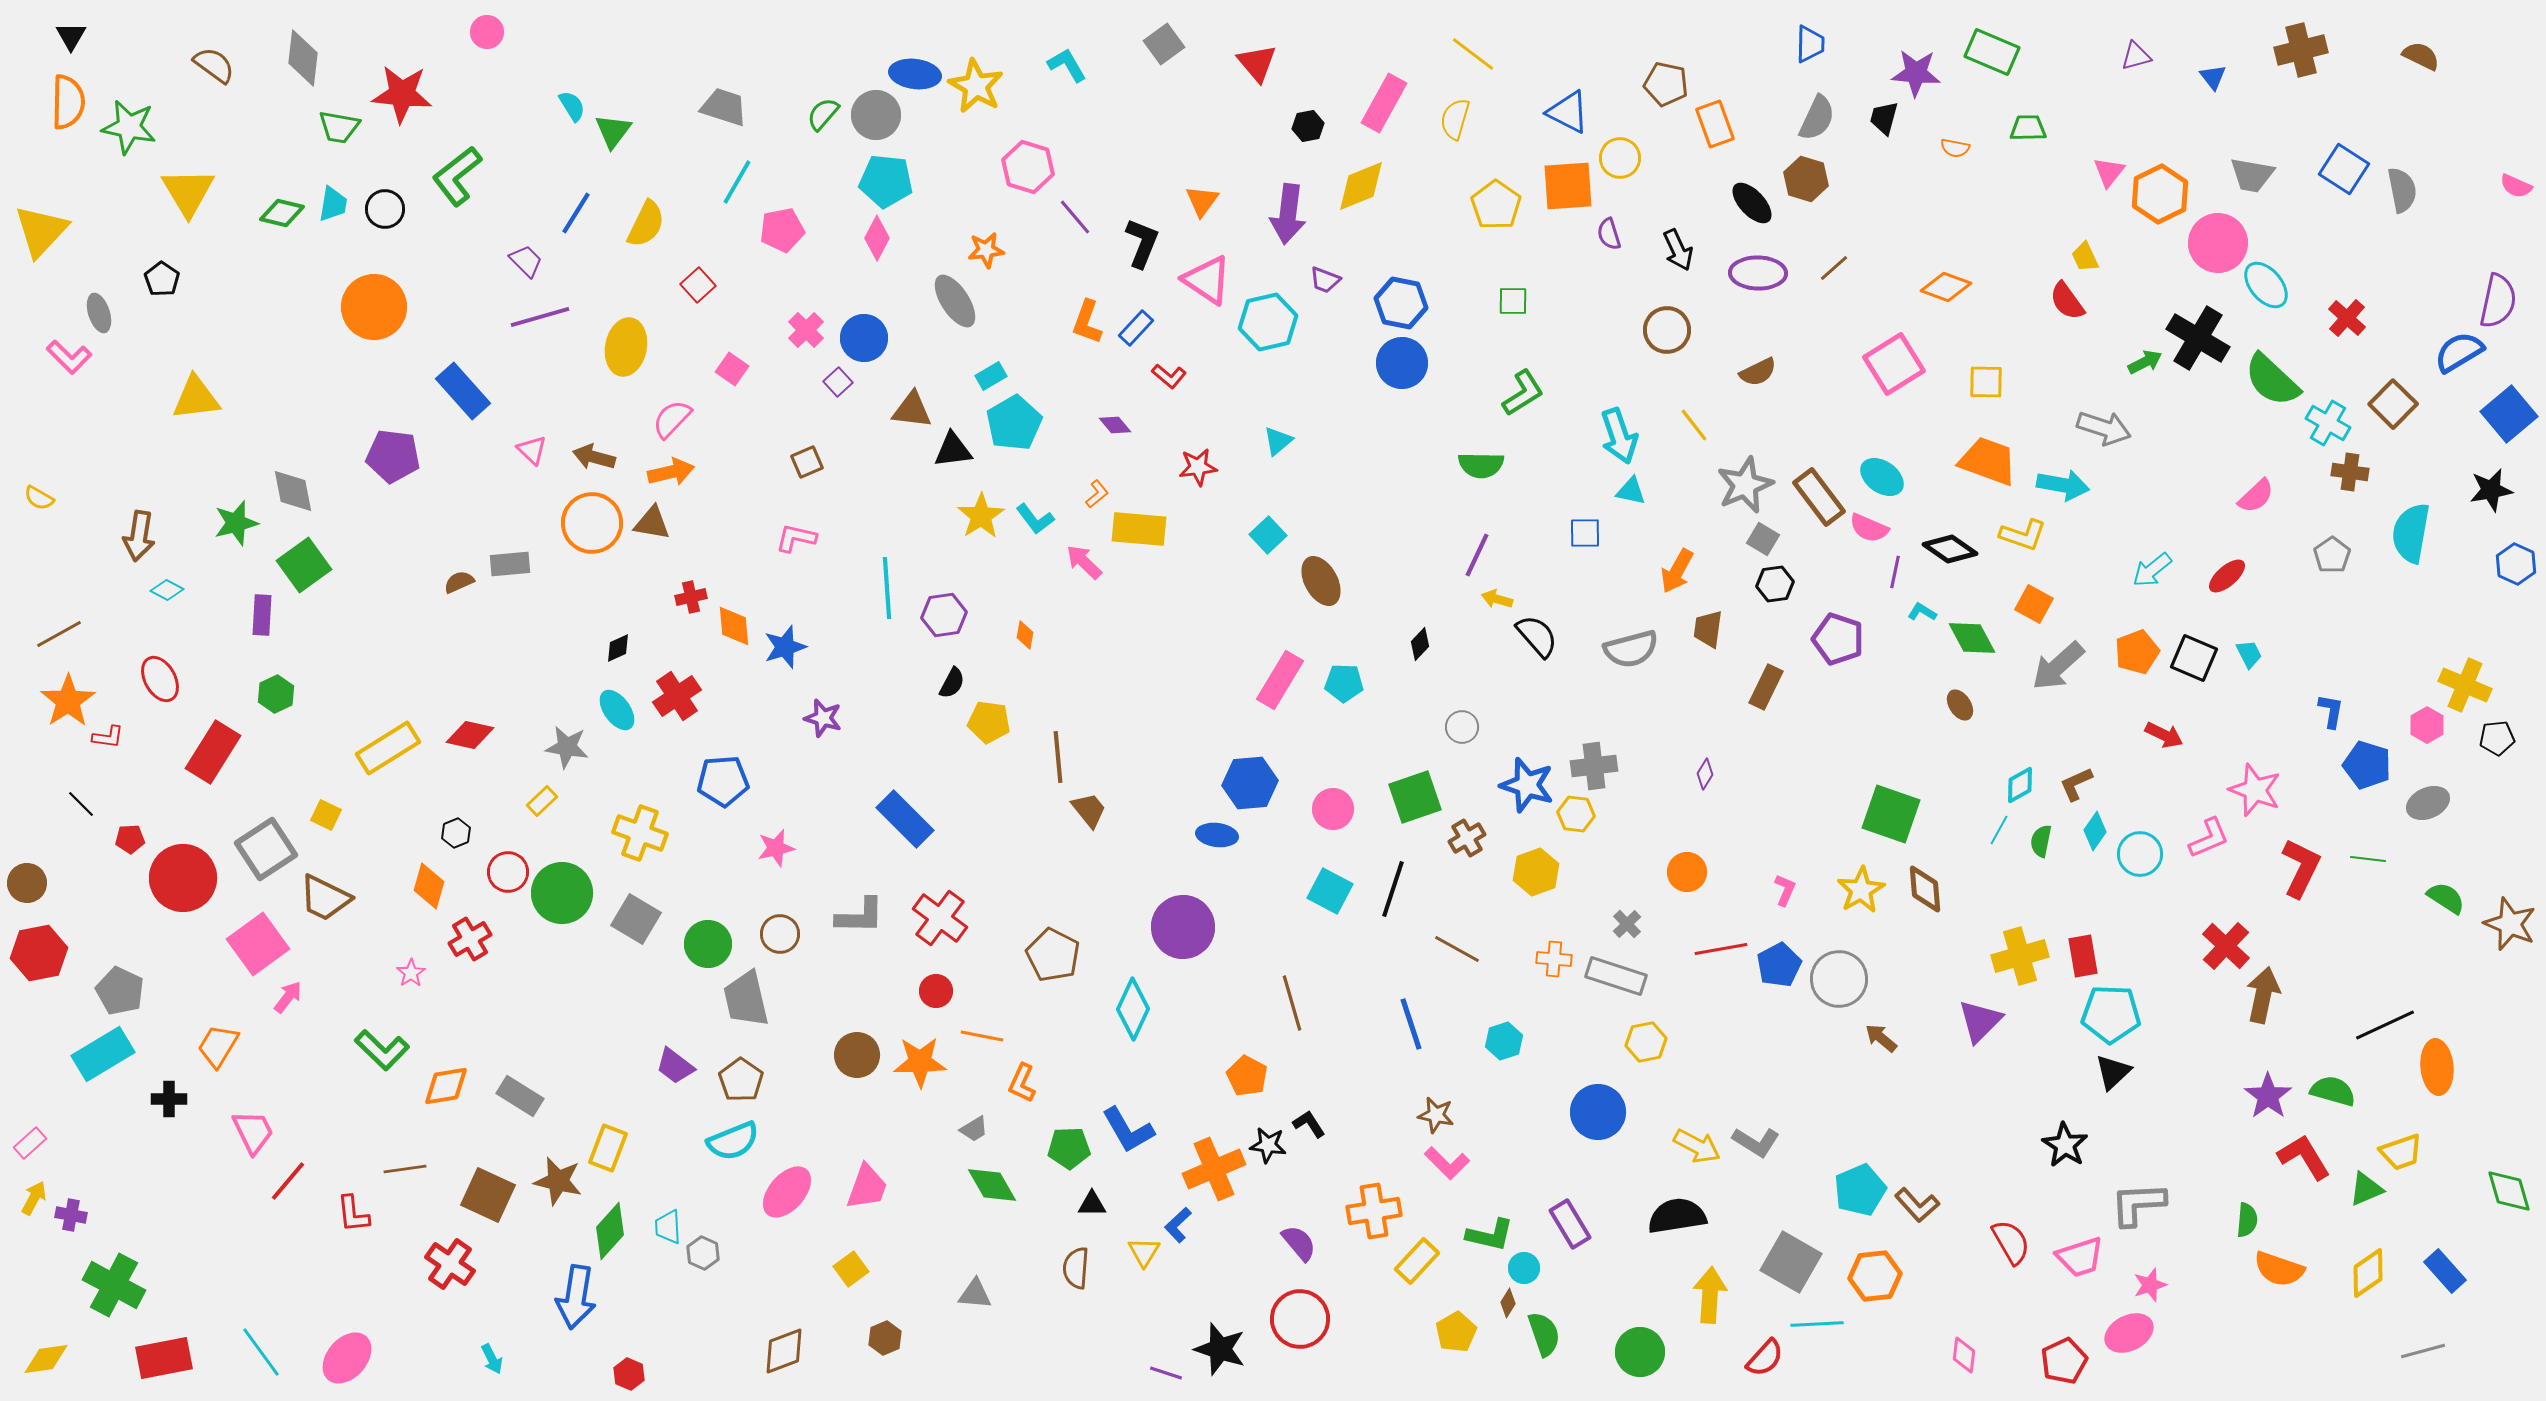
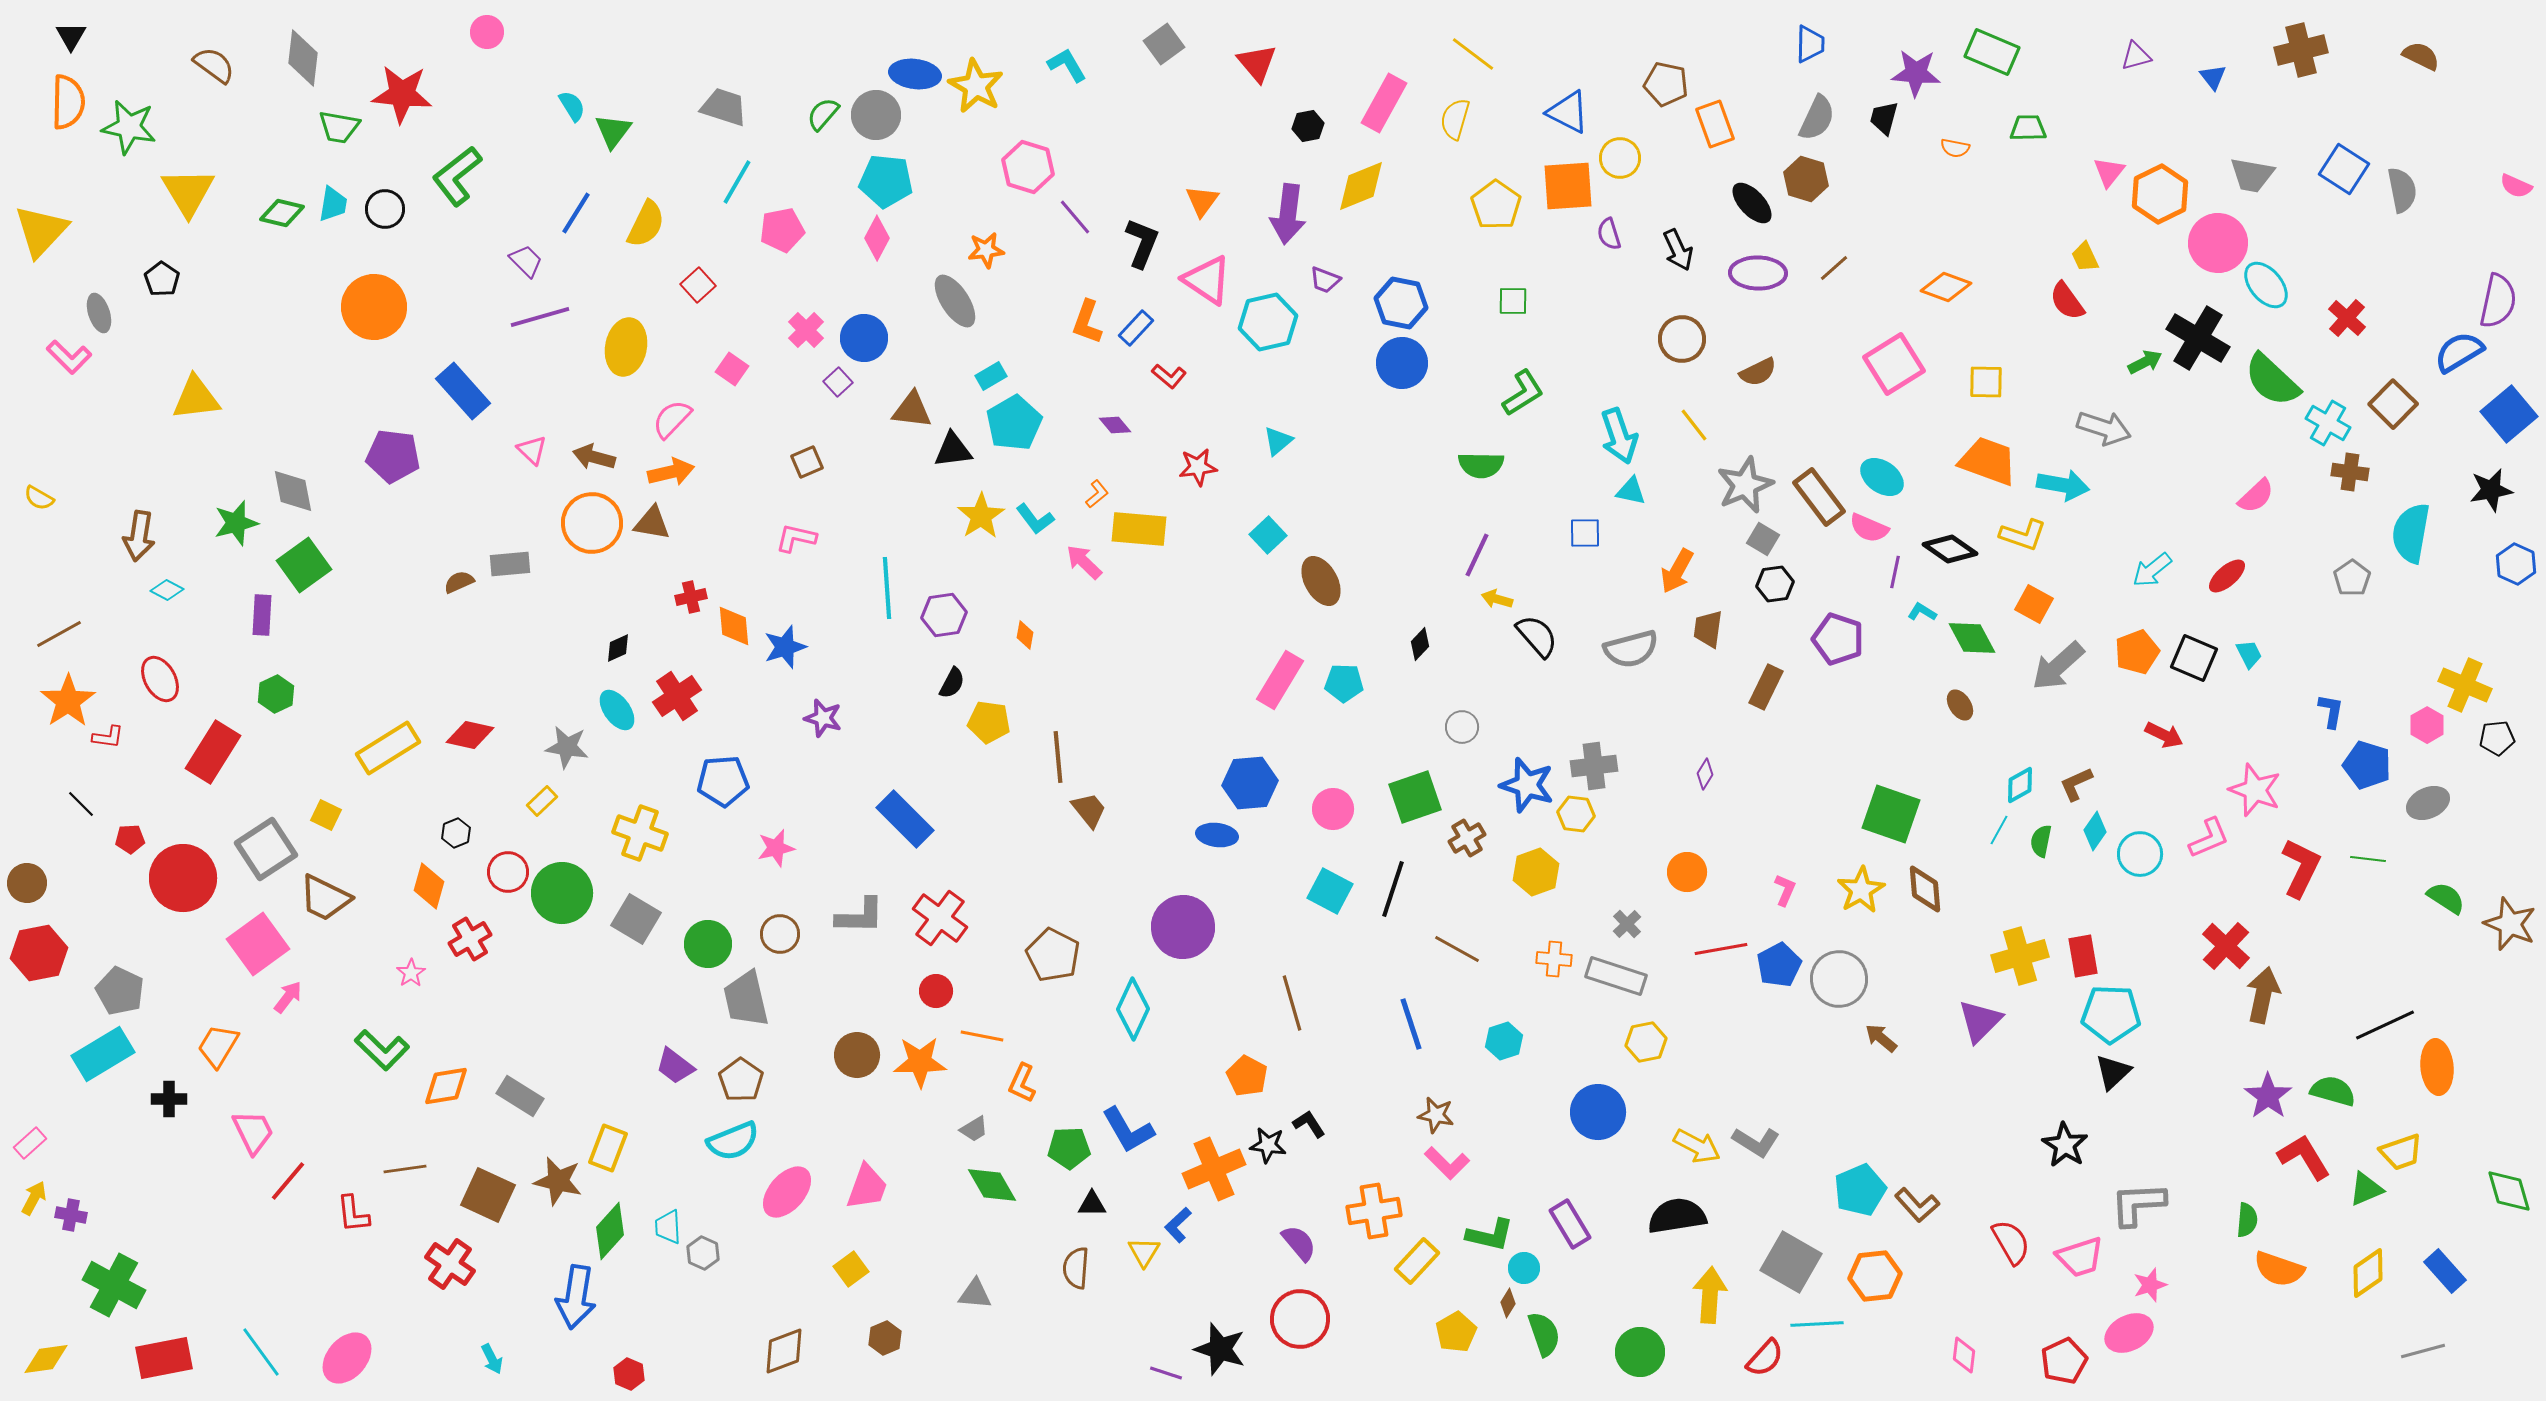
brown circle at (1667, 330): moved 15 px right, 9 px down
gray pentagon at (2332, 555): moved 20 px right, 23 px down
